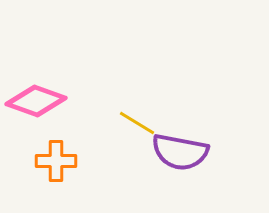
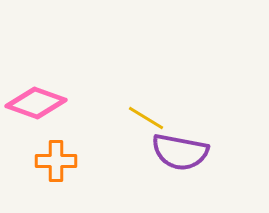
pink diamond: moved 2 px down
yellow line: moved 9 px right, 5 px up
